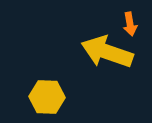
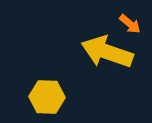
orange arrow: rotated 40 degrees counterclockwise
